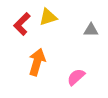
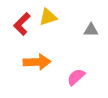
orange arrow: rotated 72 degrees clockwise
